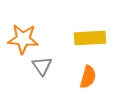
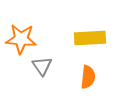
orange star: moved 2 px left
orange semicircle: rotated 10 degrees counterclockwise
